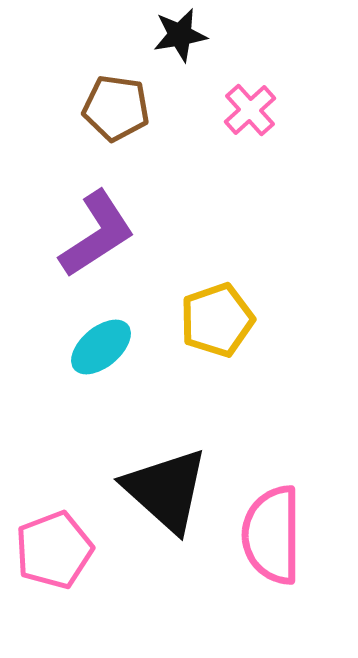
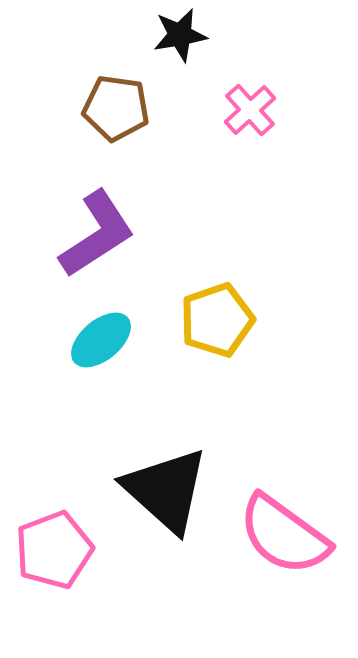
cyan ellipse: moved 7 px up
pink semicircle: moved 12 px right; rotated 54 degrees counterclockwise
